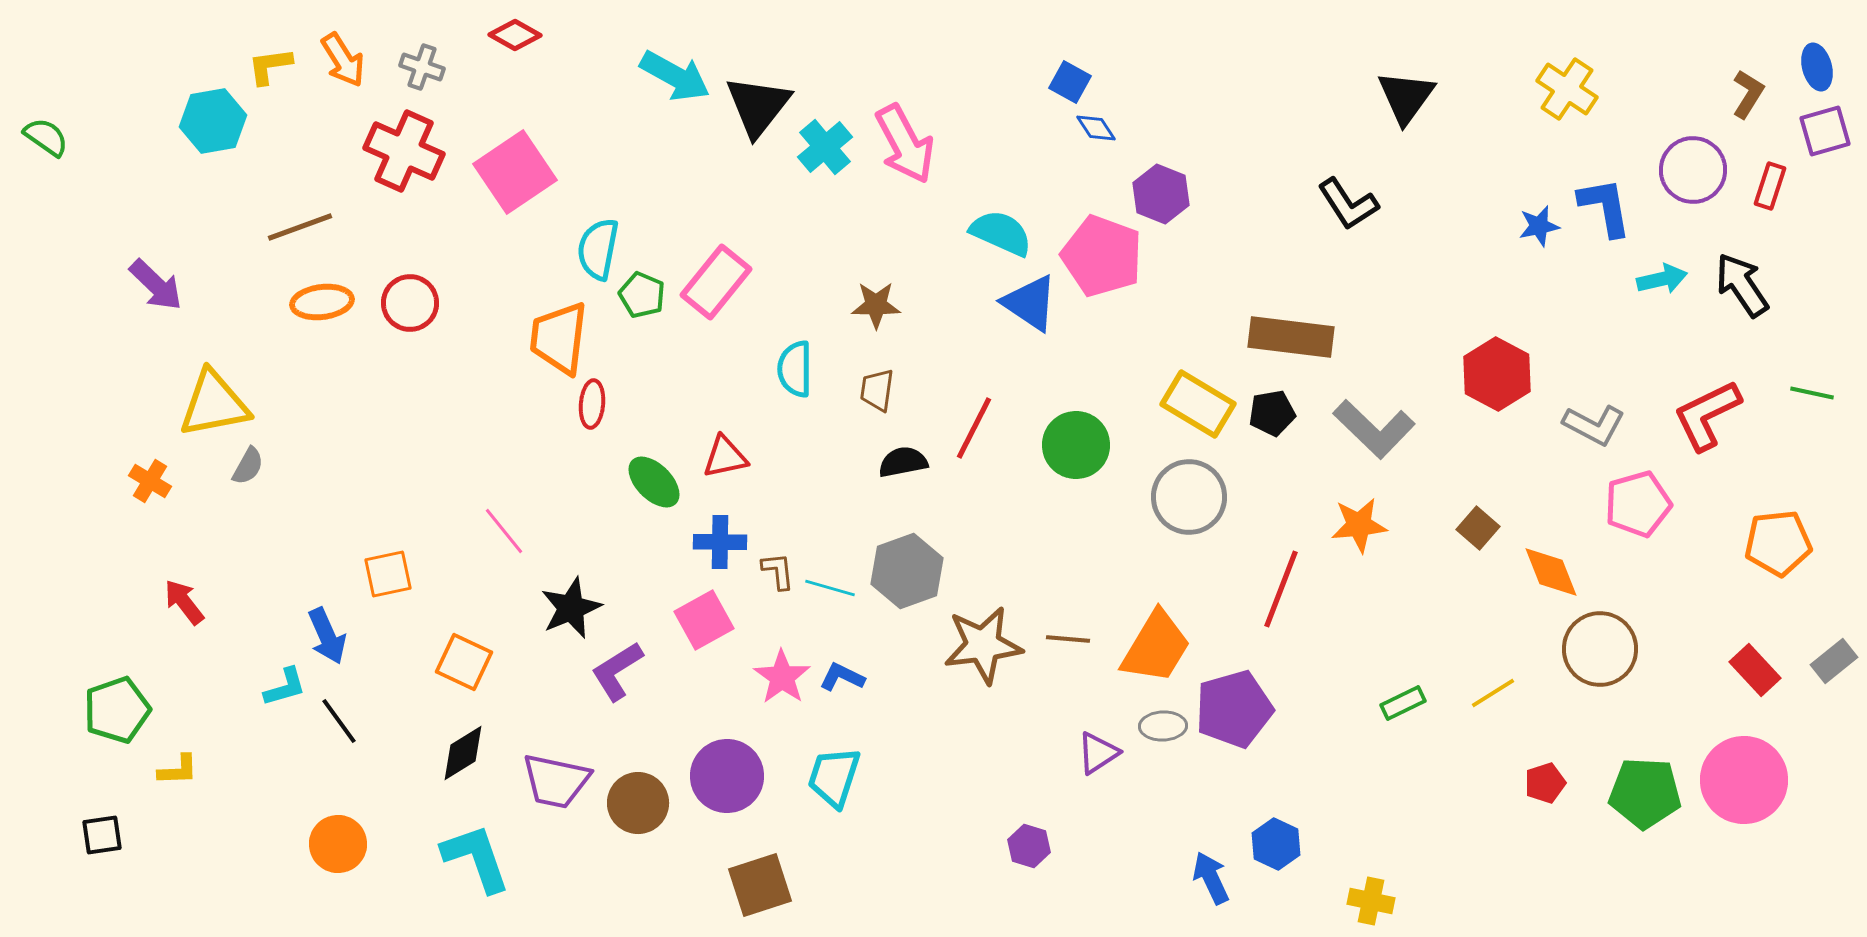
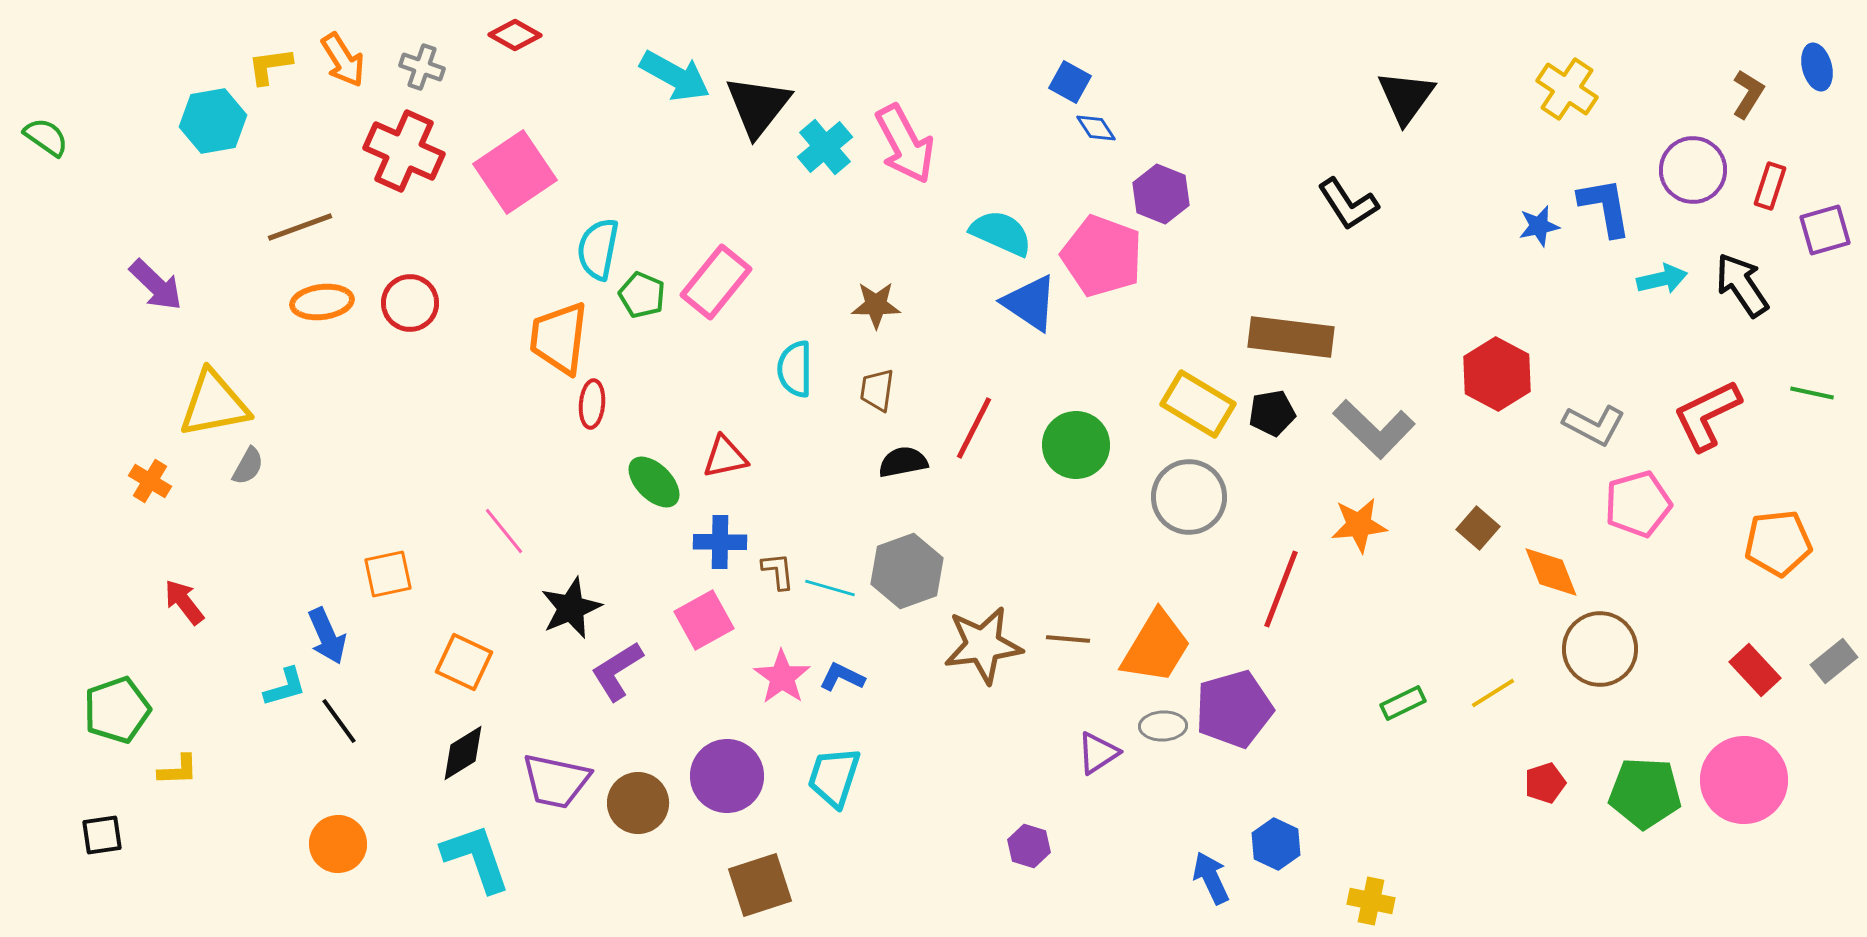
purple square at (1825, 131): moved 99 px down
